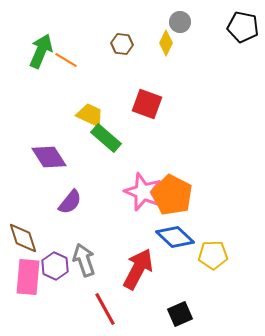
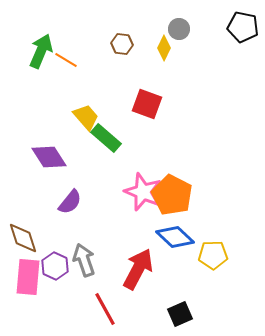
gray circle: moved 1 px left, 7 px down
yellow diamond: moved 2 px left, 5 px down
yellow trapezoid: moved 4 px left, 2 px down; rotated 24 degrees clockwise
